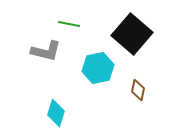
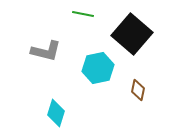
green line: moved 14 px right, 10 px up
